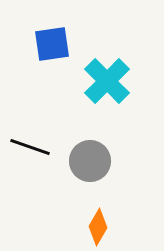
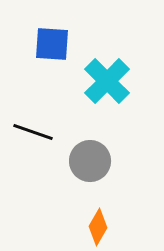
blue square: rotated 12 degrees clockwise
black line: moved 3 px right, 15 px up
